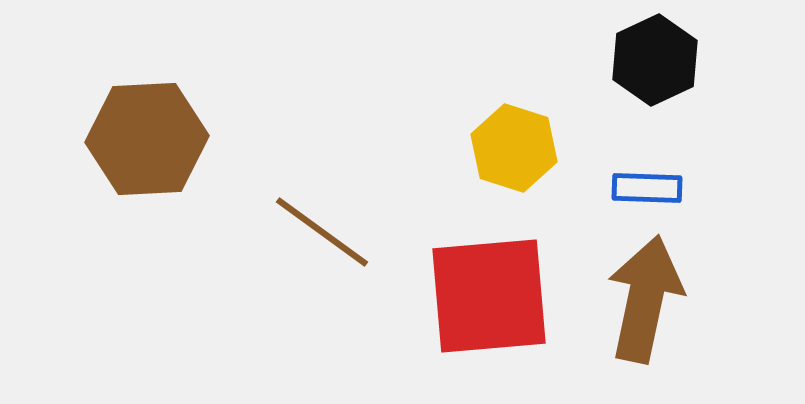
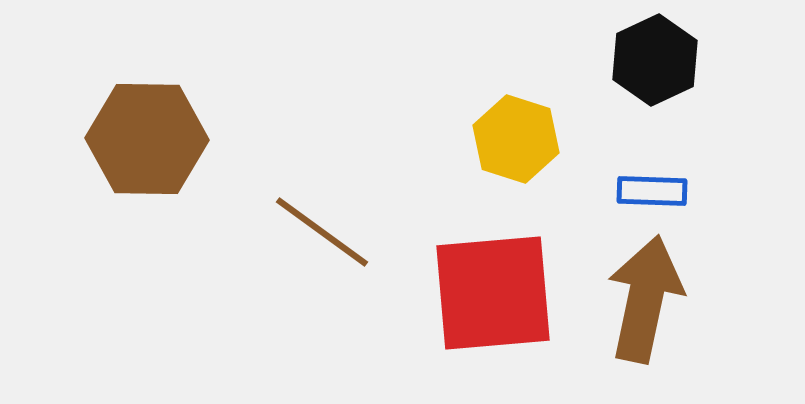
brown hexagon: rotated 4 degrees clockwise
yellow hexagon: moved 2 px right, 9 px up
blue rectangle: moved 5 px right, 3 px down
red square: moved 4 px right, 3 px up
